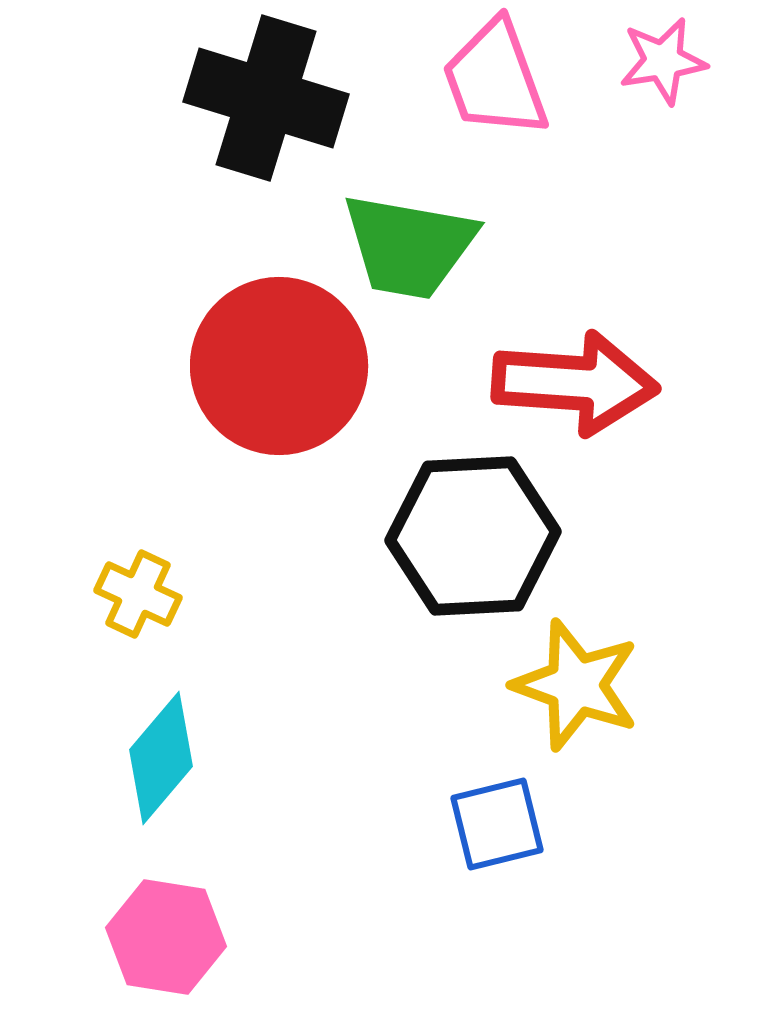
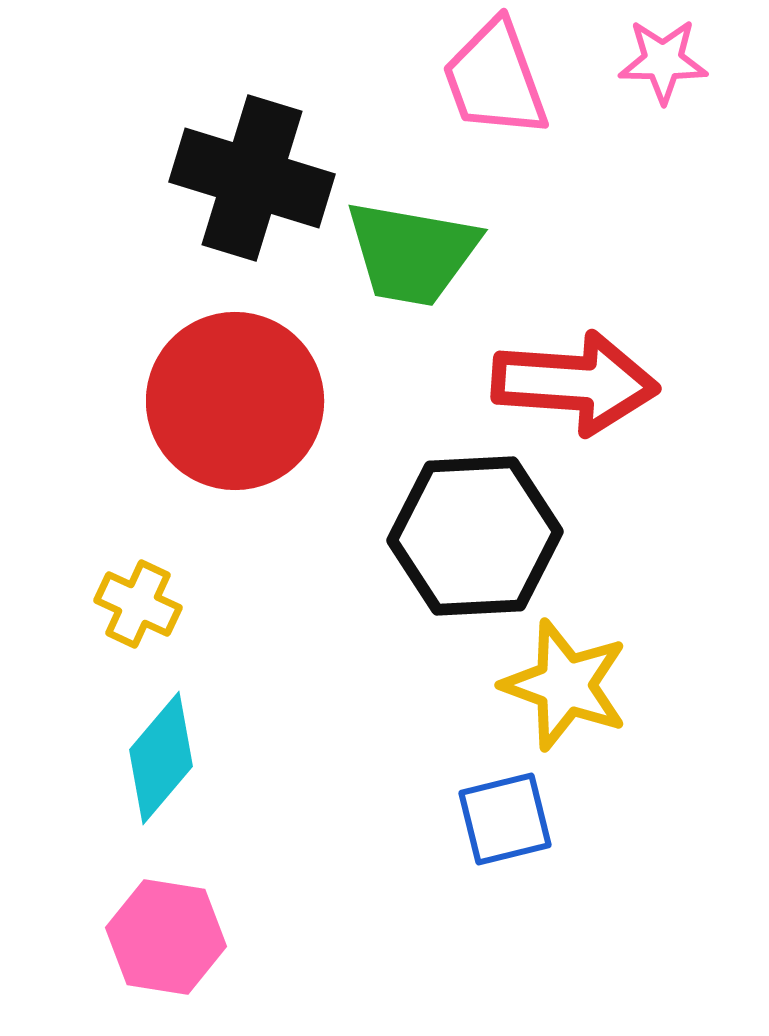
pink star: rotated 10 degrees clockwise
black cross: moved 14 px left, 80 px down
green trapezoid: moved 3 px right, 7 px down
red circle: moved 44 px left, 35 px down
black hexagon: moved 2 px right
yellow cross: moved 10 px down
yellow star: moved 11 px left
blue square: moved 8 px right, 5 px up
